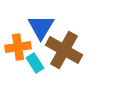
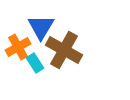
orange cross: rotated 20 degrees counterclockwise
